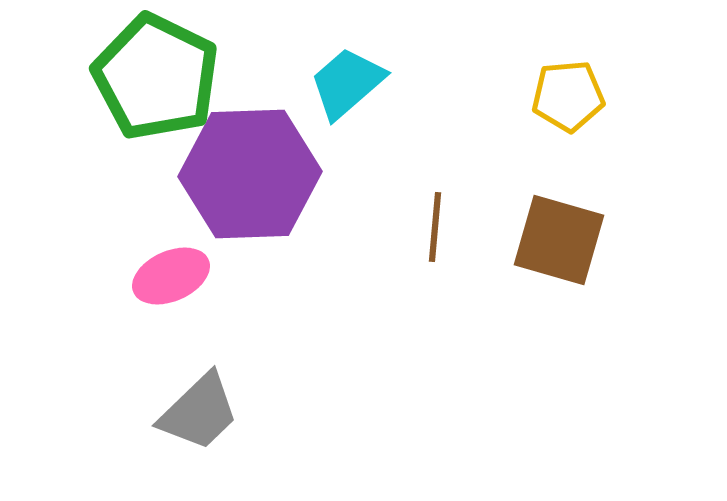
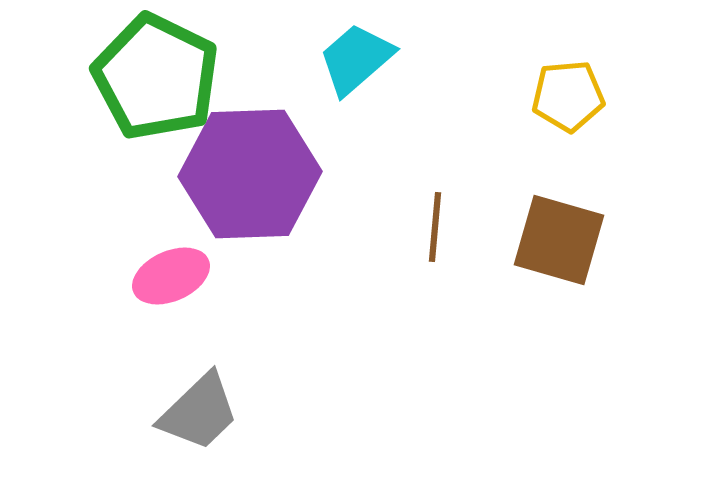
cyan trapezoid: moved 9 px right, 24 px up
